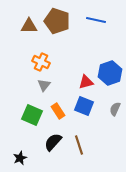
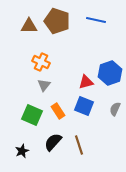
black star: moved 2 px right, 7 px up
